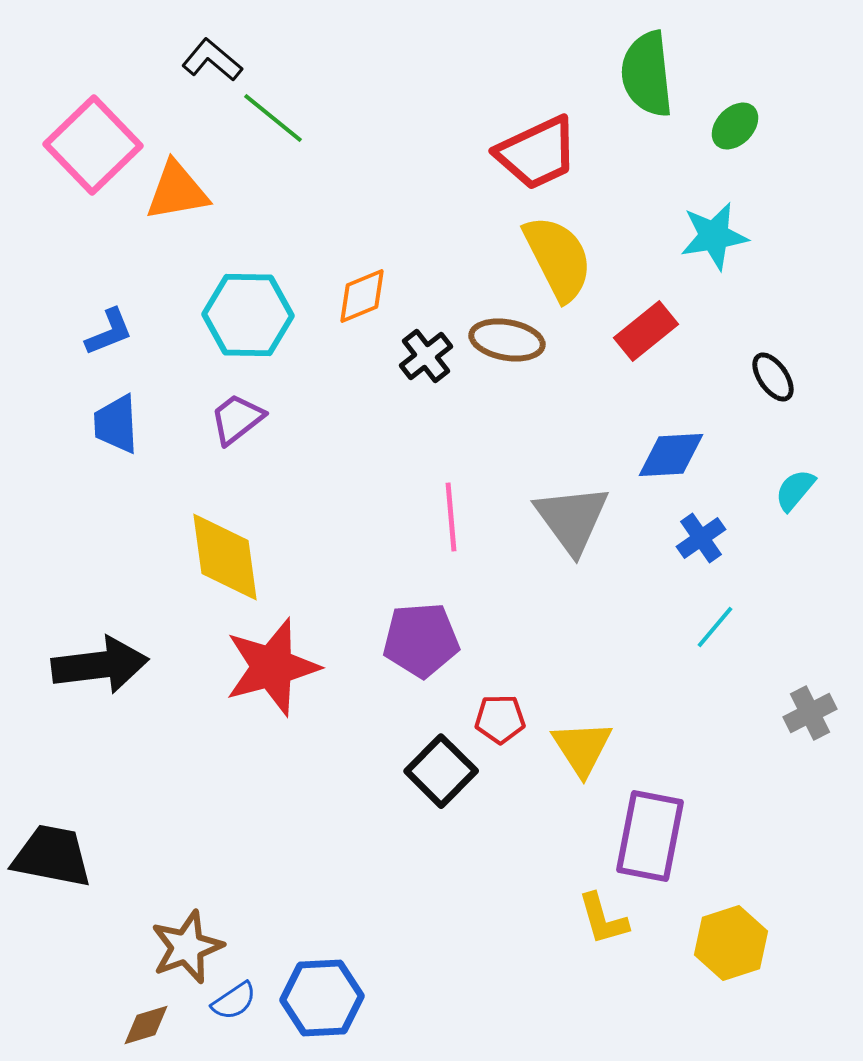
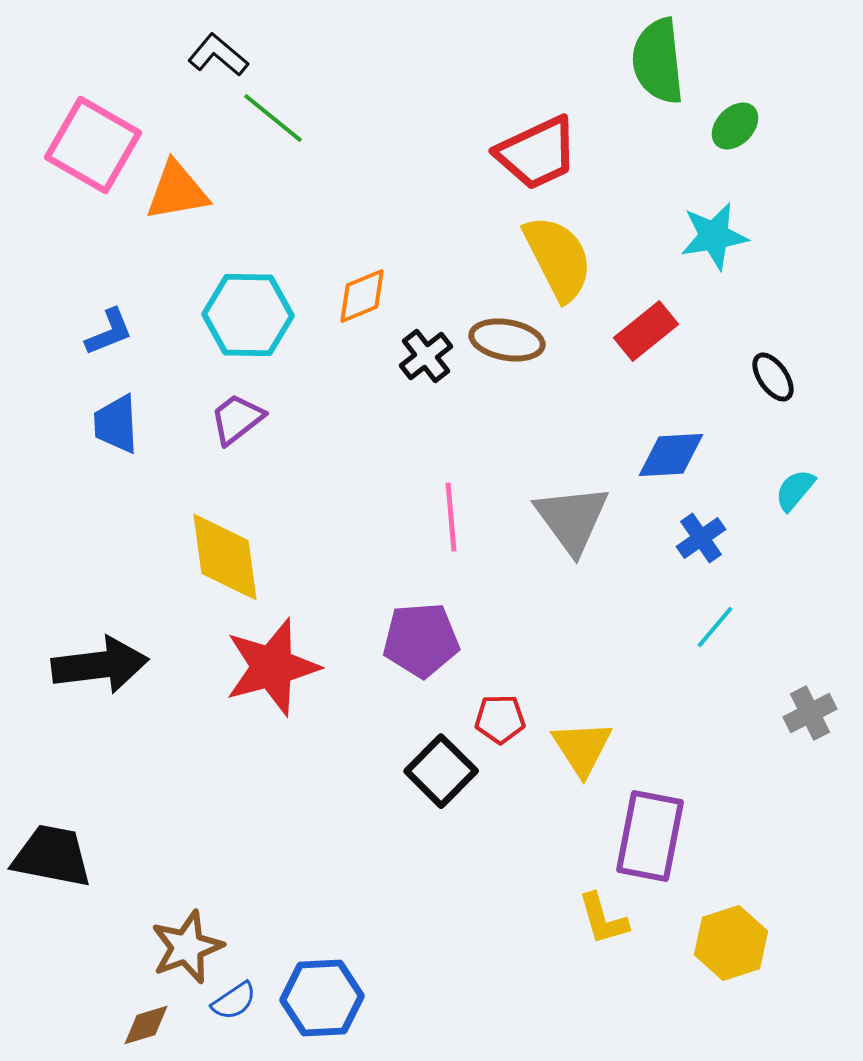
black L-shape: moved 6 px right, 5 px up
green semicircle: moved 11 px right, 13 px up
pink square: rotated 16 degrees counterclockwise
